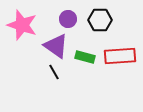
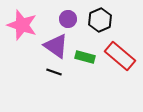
black hexagon: rotated 25 degrees counterclockwise
red rectangle: rotated 44 degrees clockwise
black line: rotated 42 degrees counterclockwise
